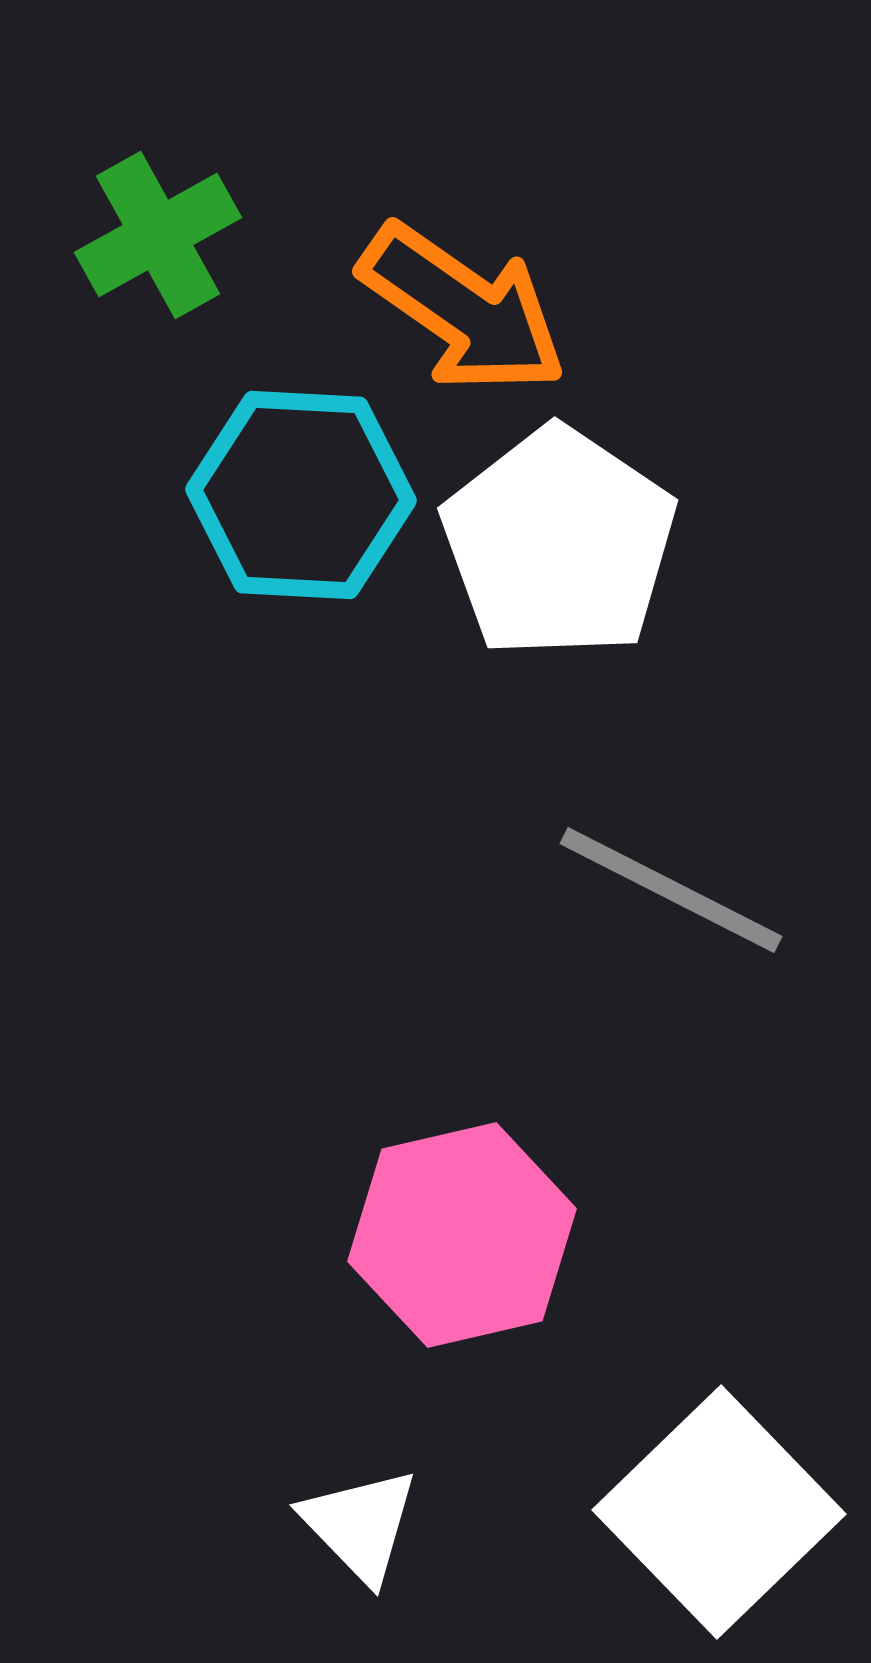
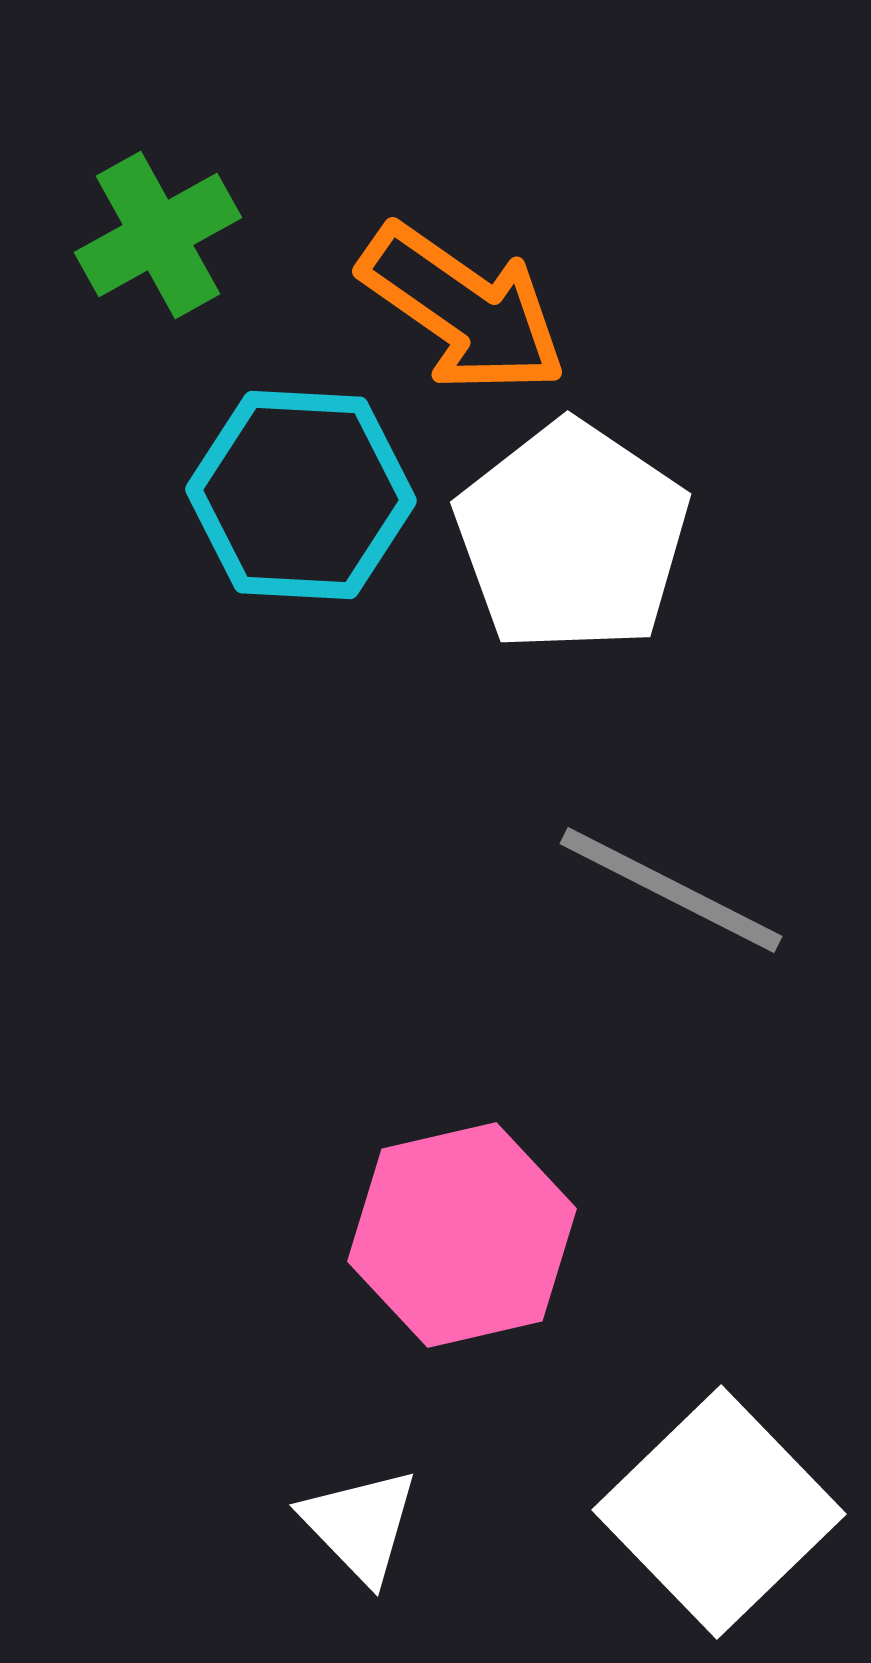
white pentagon: moved 13 px right, 6 px up
